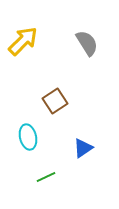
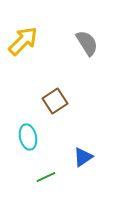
blue triangle: moved 9 px down
